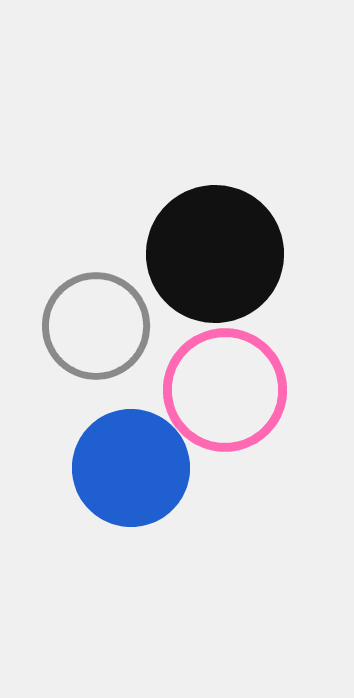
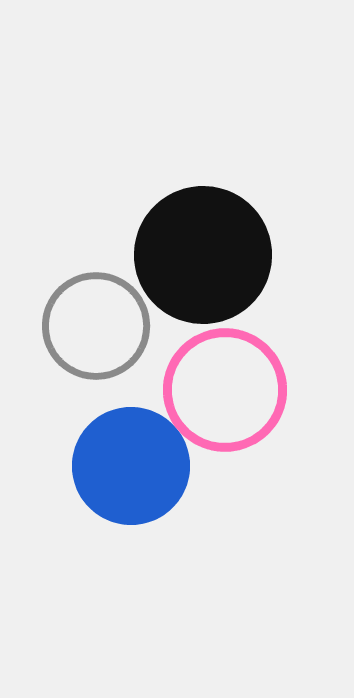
black circle: moved 12 px left, 1 px down
blue circle: moved 2 px up
